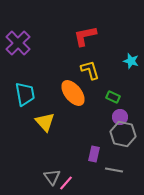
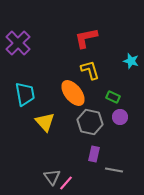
red L-shape: moved 1 px right, 2 px down
gray hexagon: moved 33 px left, 12 px up
